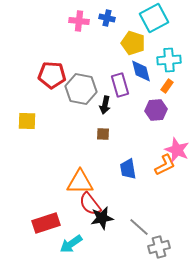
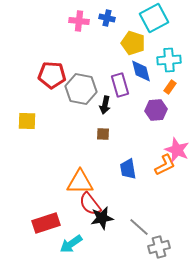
orange rectangle: moved 3 px right, 1 px down
